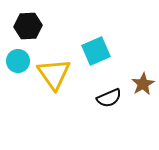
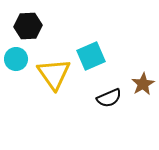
cyan square: moved 5 px left, 5 px down
cyan circle: moved 2 px left, 2 px up
